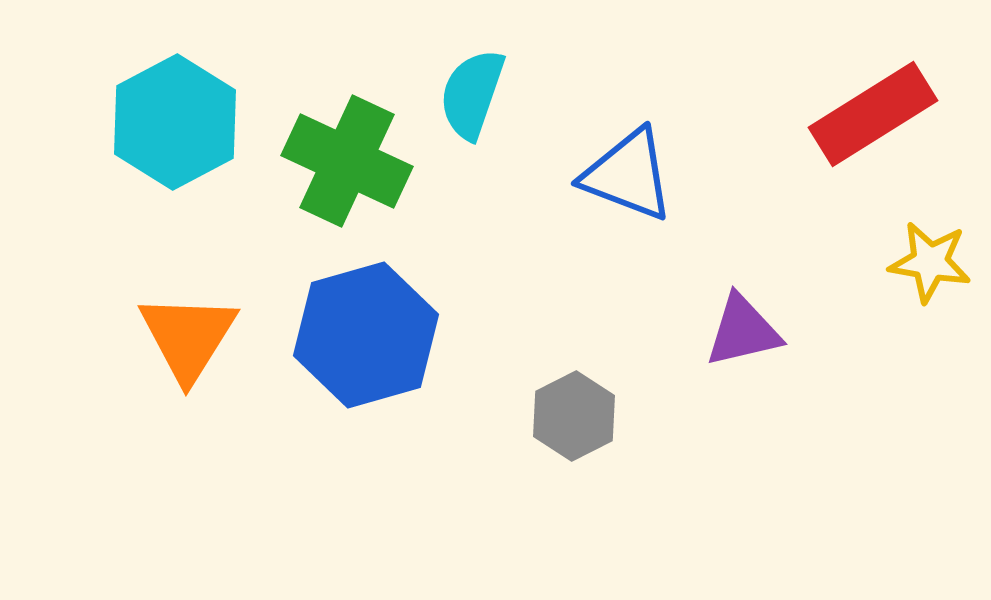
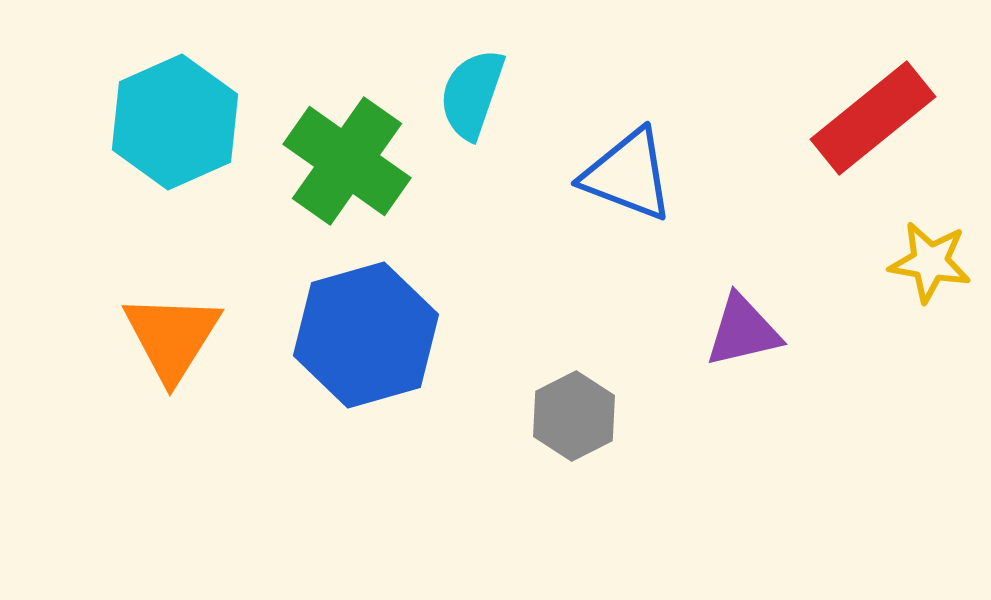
red rectangle: moved 4 px down; rotated 7 degrees counterclockwise
cyan hexagon: rotated 4 degrees clockwise
green cross: rotated 10 degrees clockwise
orange triangle: moved 16 px left
